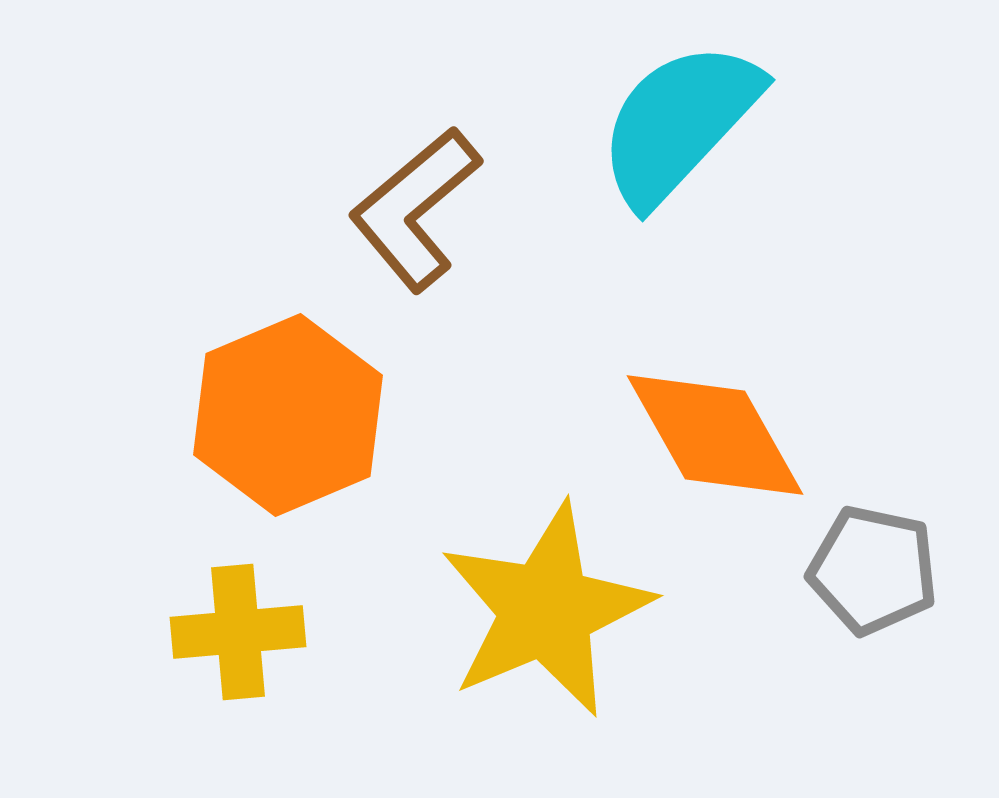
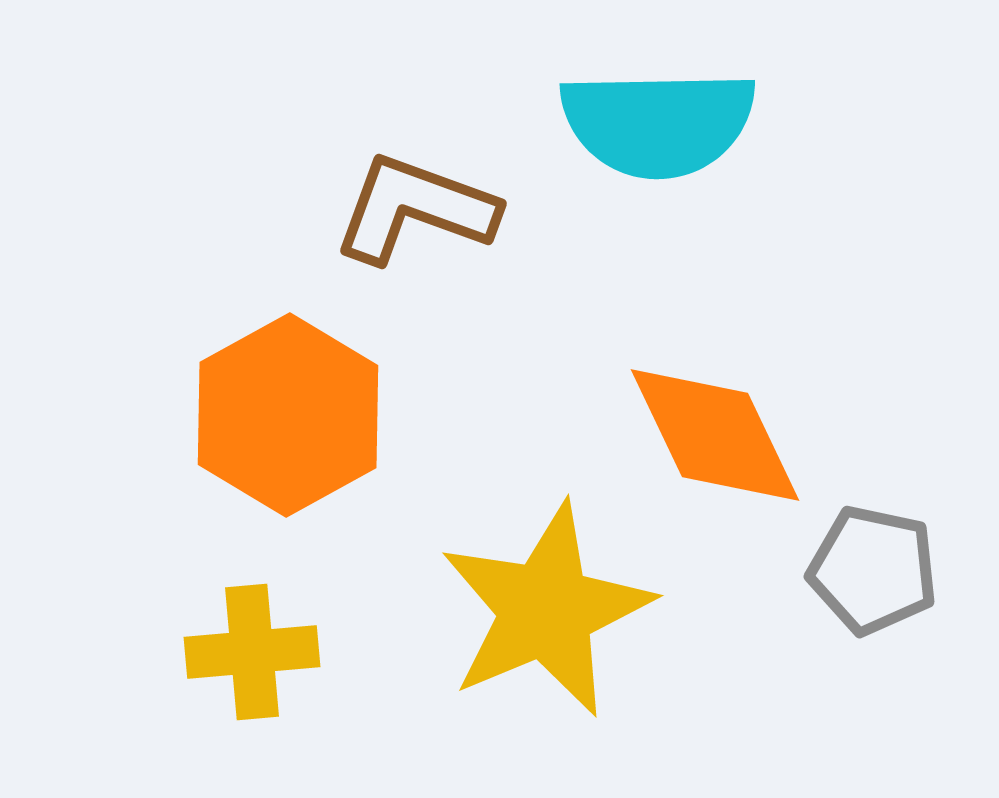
cyan semicircle: moved 21 px left; rotated 134 degrees counterclockwise
brown L-shape: rotated 60 degrees clockwise
orange hexagon: rotated 6 degrees counterclockwise
orange diamond: rotated 4 degrees clockwise
yellow cross: moved 14 px right, 20 px down
